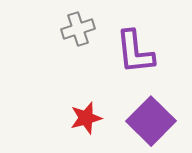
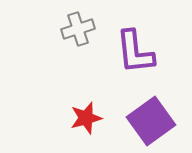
purple square: rotated 9 degrees clockwise
